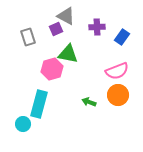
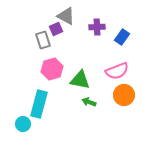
gray rectangle: moved 15 px right, 3 px down
green triangle: moved 12 px right, 26 px down
orange circle: moved 6 px right
